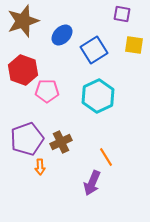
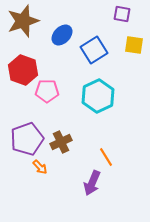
orange arrow: rotated 42 degrees counterclockwise
